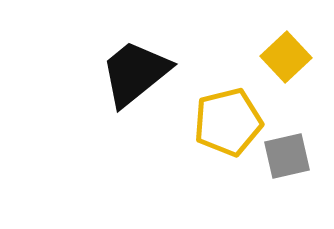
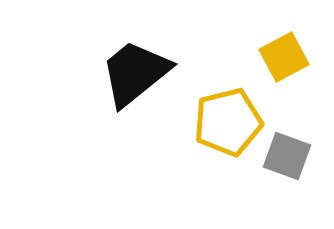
yellow square: moved 2 px left; rotated 15 degrees clockwise
gray square: rotated 33 degrees clockwise
